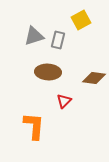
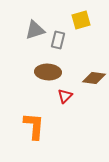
yellow square: rotated 12 degrees clockwise
gray triangle: moved 1 px right, 6 px up
red triangle: moved 1 px right, 5 px up
